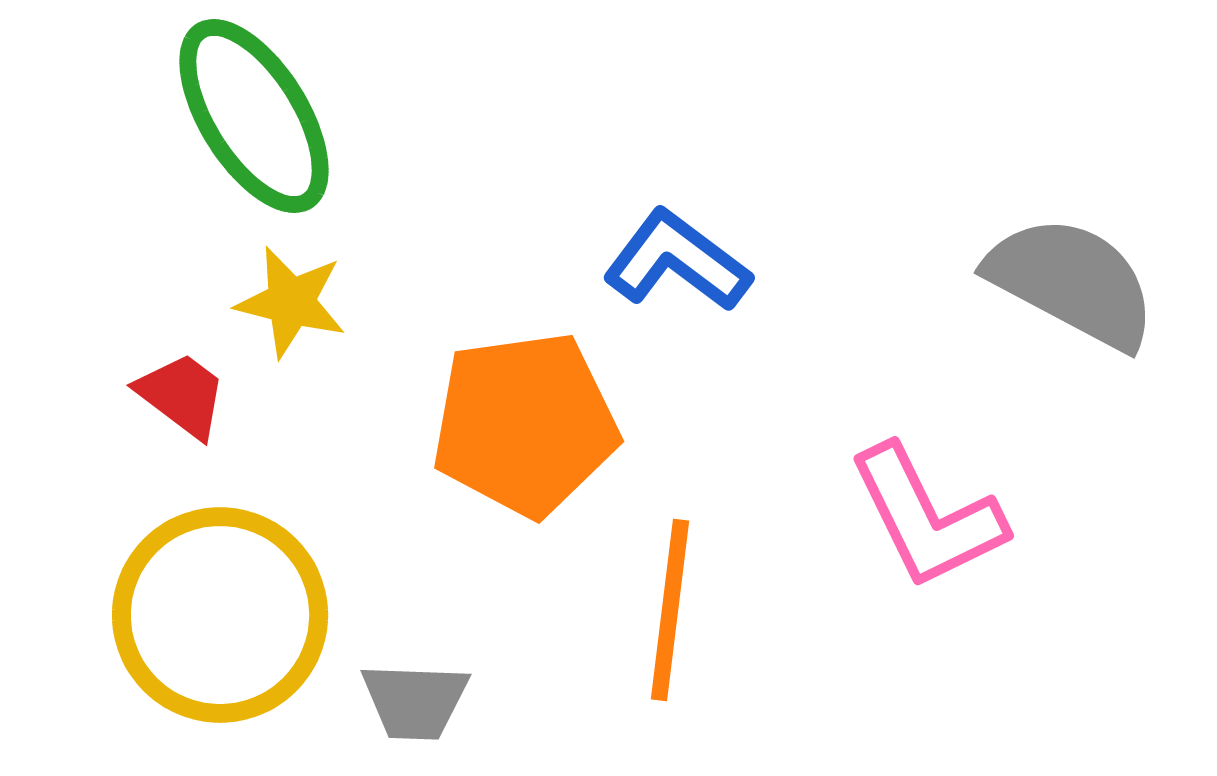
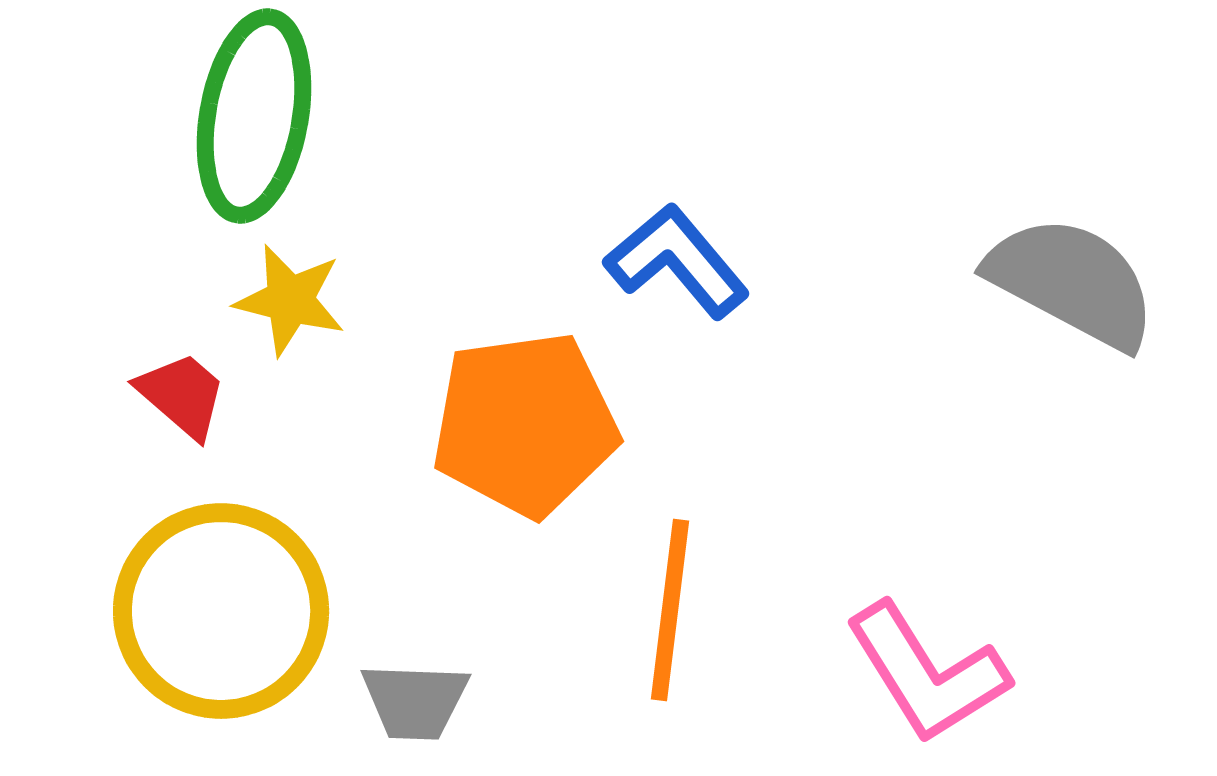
green ellipse: rotated 42 degrees clockwise
blue L-shape: rotated 13 degrees clockwise
yellow star: moved 1 px left, 2 px up
red trapezoid: rotated 4 degrees clockwise
pink L-shape: moved 156 px down; rotated 6 degrees counterclockwise
yellow circle: moved 1 px right, 4 px up
